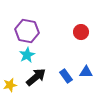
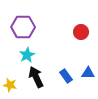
purple hexagon: moved 4 px left, 4 px up; rotated 10 degrees counterclockwise
blue triangle: moved 2 px right, 1 px down
black arrow: rotated 75 degrees counterclockwise
yellow star: rotated 24 degrees clockwise
